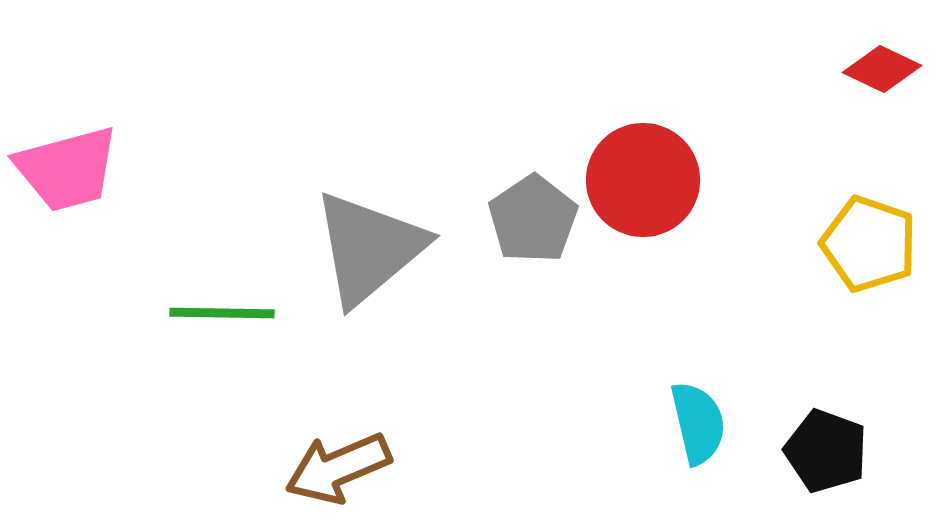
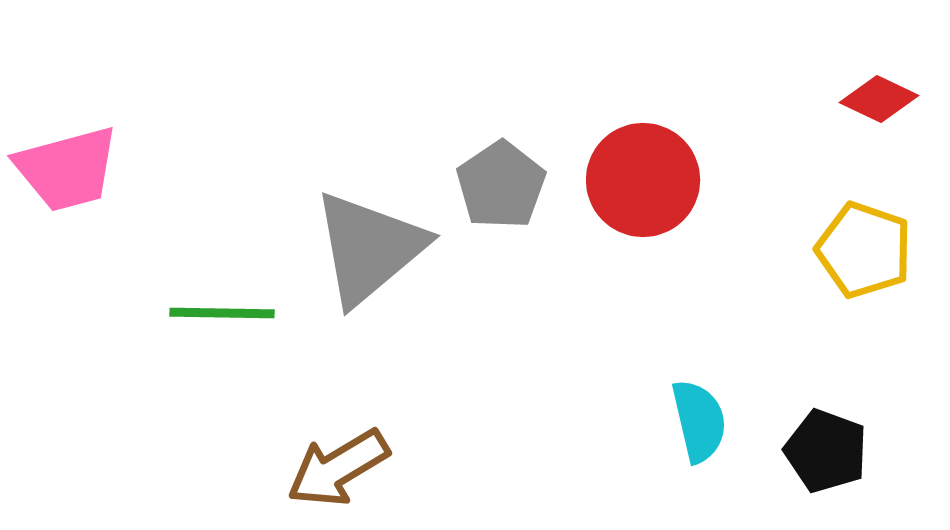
red diamond: moved 3 px left, 30 px down
gray pentagon: moved 32 px left, 34 px up
yellow pentagon: moved 5 px left, 6 px down
cyan semicircle: moved 1 px right, 2 px up
brown arrow: rotated 8 degrees counterclockwise
